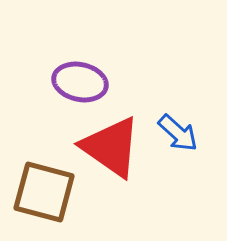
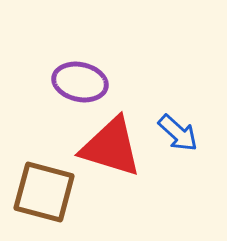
red triangle: rotated 18 degrees counterclockwise
